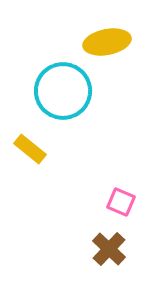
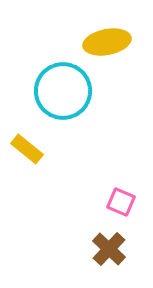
yellow rectangle: moved 3 px left
